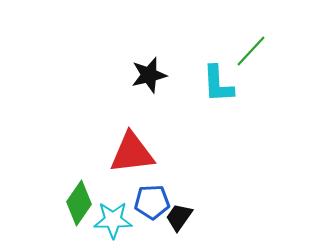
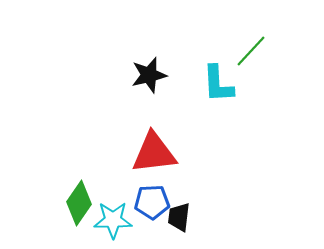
red triangle: moved 22 px right
black trapezoid: rotated 28 degrees counterclockwise
